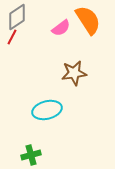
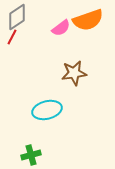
orange semicircle: rotated 104 degrees clockwise
